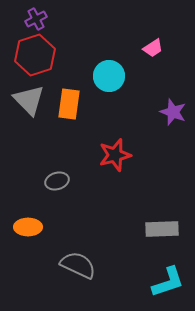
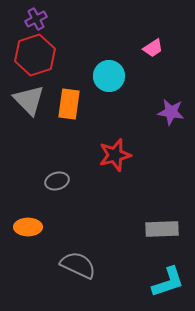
purple star: moved 2 px left; rotated 12 degrees counterclockwise
